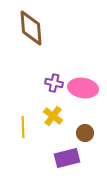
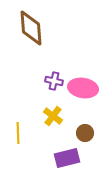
purple cross: moved 2 px up
yellow line: moved 5 px left, 6 px down
